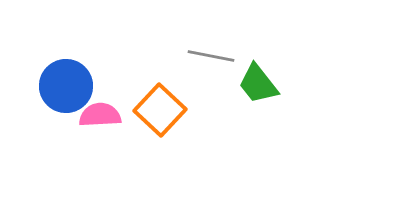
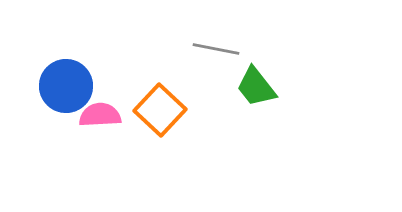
gray line: moved 5 px right, 7 px up
green trapezoid: moved 2 px left, 3 px down
